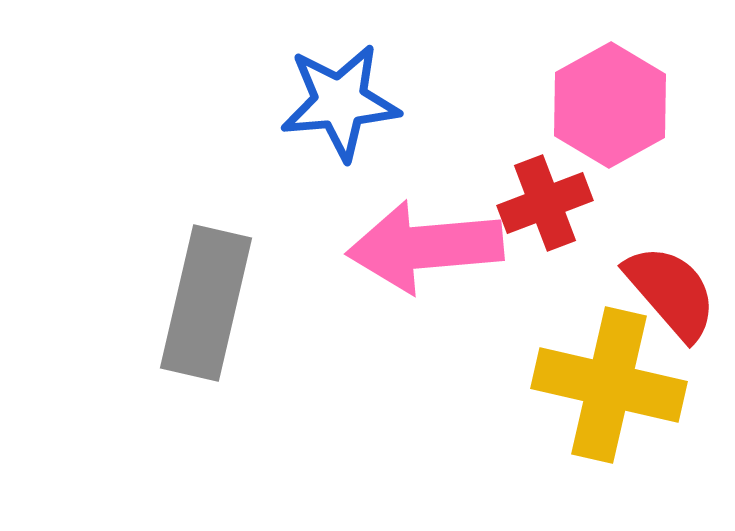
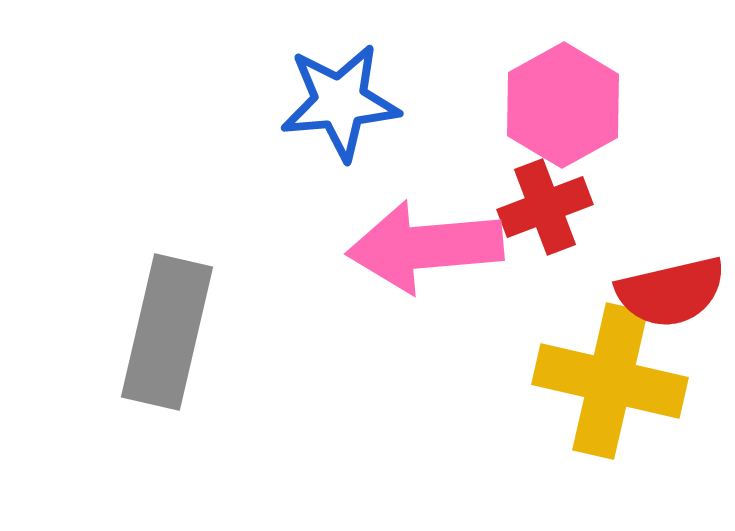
pink hexagon: moved 47 px left
red cross: moved 4 px down
red semicircle: rotated 118 degrees clockwise
gray rectangle: moved 39 px left, 29 px down
yellow cross: moved 1 px right, 4 px up
